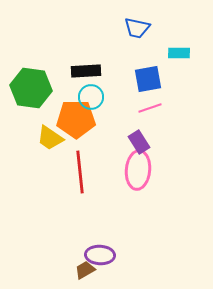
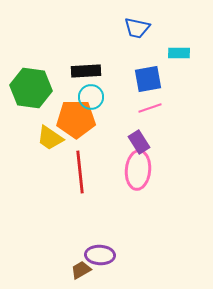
brown trapezoid: moved 4 px left
